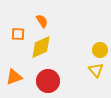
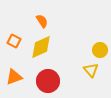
orange square: moved 4 px left, 7 px down; rotated 24 degrees clockwise
yellow triangle: moved 5 px left
